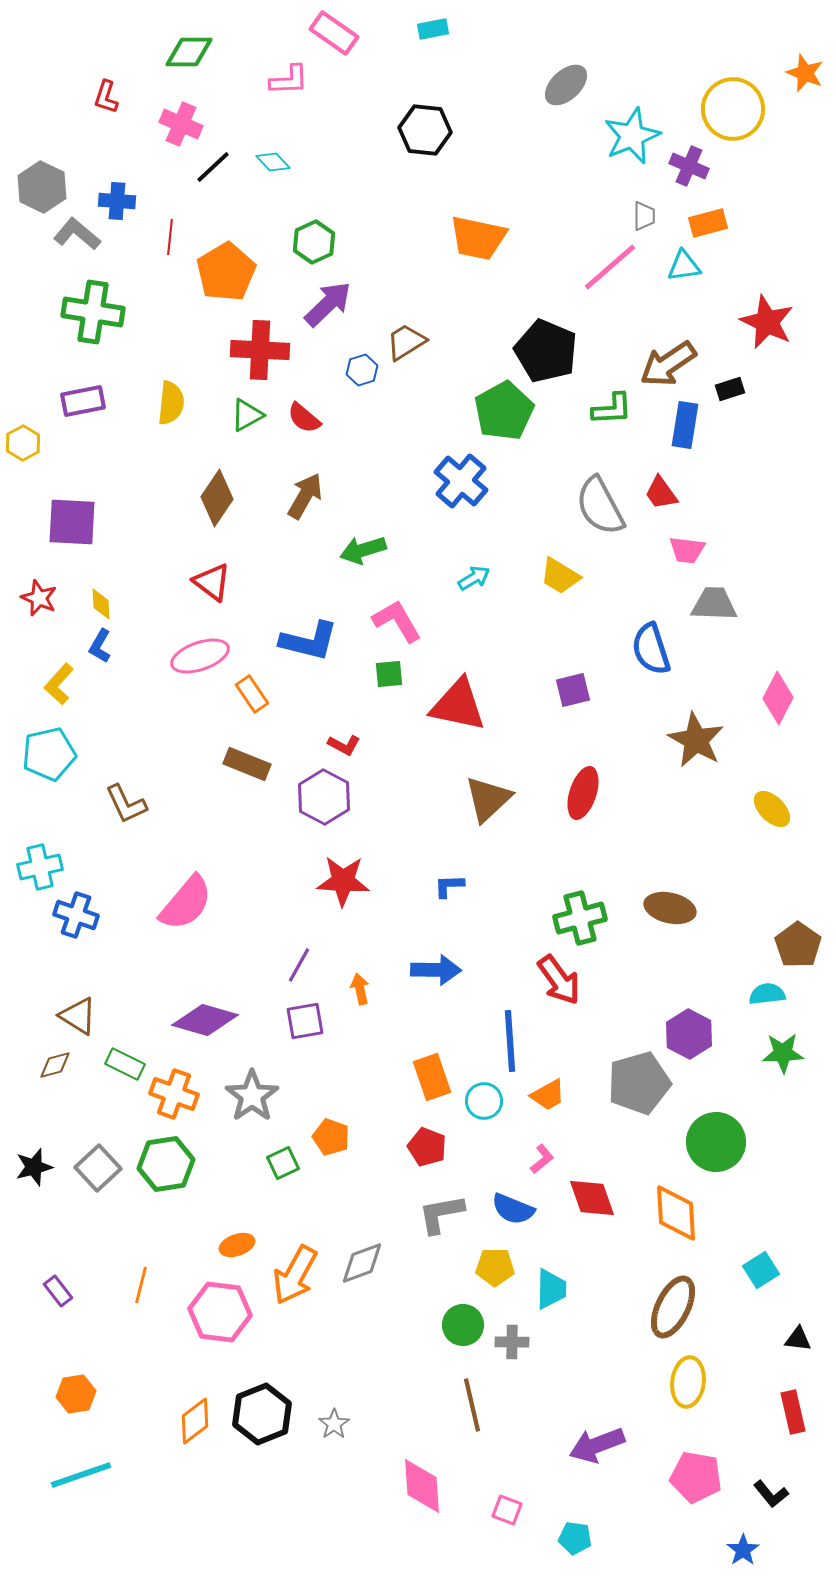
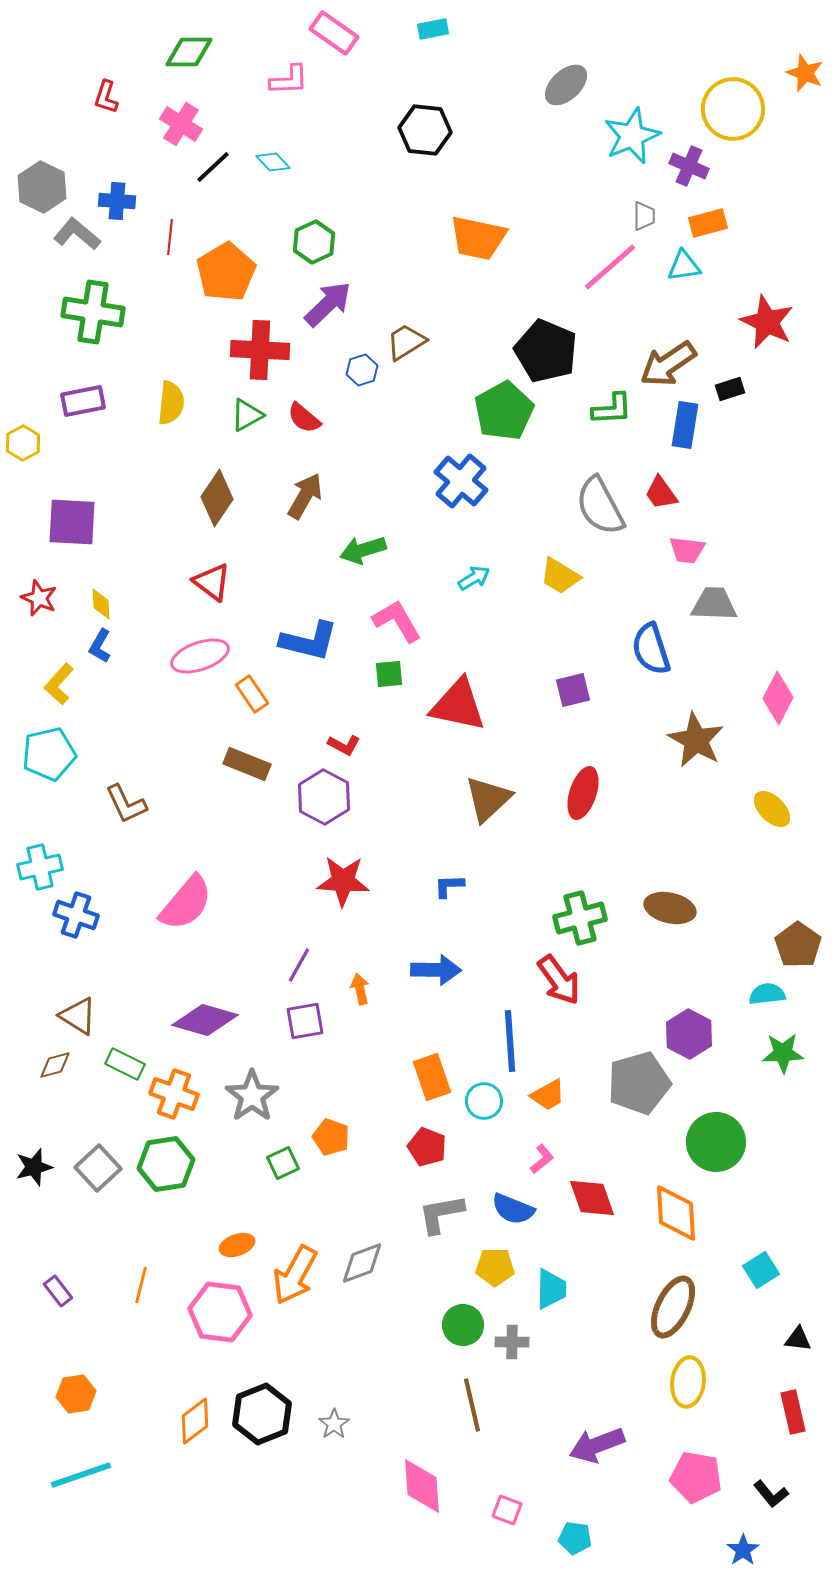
pink cross at (181, 124): rotated 9 degrees clockwise
